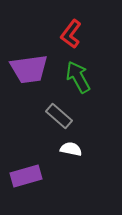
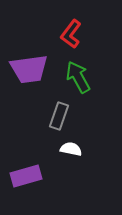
gray rectangle: rotated 68 degrees clockwise
